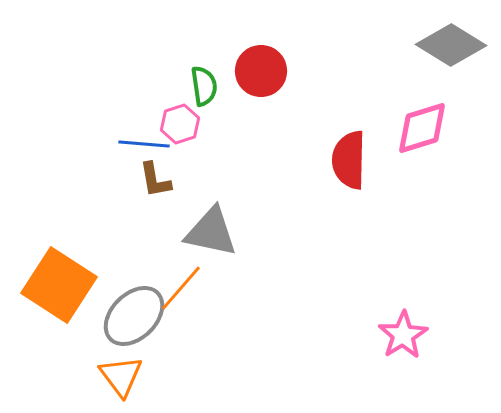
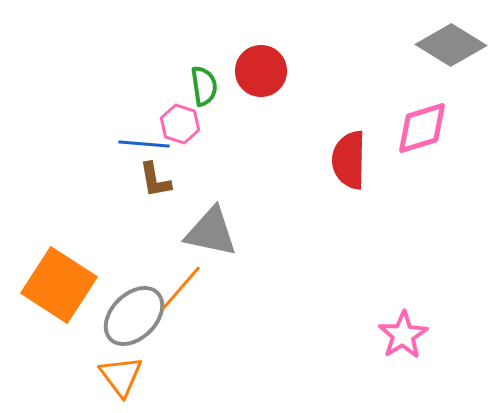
pink hexagon: rotated 24 degrees counterclockwise
